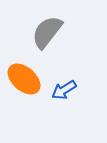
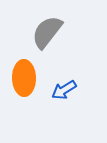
orange ellipse: moved 1 px up; rotated 48 degrees clockwise
